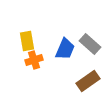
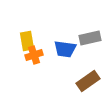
gray rectangle: moved 6 px up; rotated 55 degrees counterclockwise
blue trapezoid: rotated 75 degrees clockwise
orange cross: moved 5 px up
